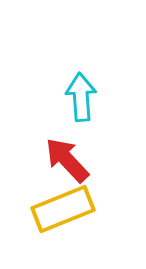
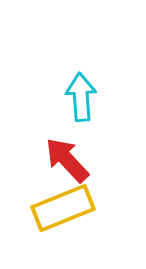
yellow rectangle: moved 1 px up
